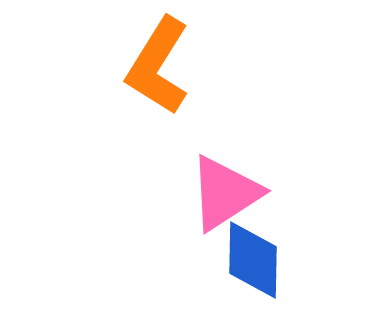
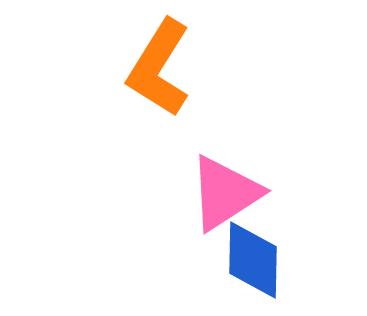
orange L-shape: moved 1 px right, 2 px down
